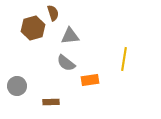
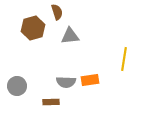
brown semicircle: moved 4 px right, 1 px up
gray semicircle: moved 19 px down; rotated 36 degrees counterclockwise
